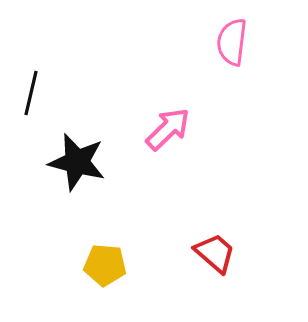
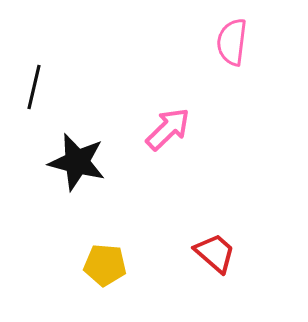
black line: moved 3 px right, 6 px up
